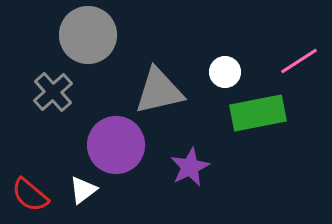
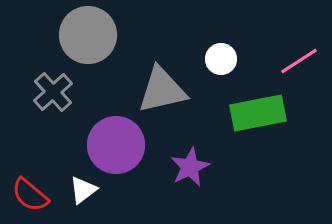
white circle: moved 4 px left, 13 px up
gray triangle: moved 3 px right, 1 px up
